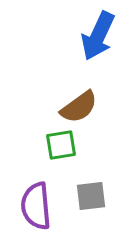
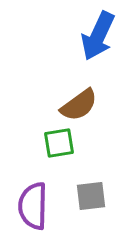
brown semicircle: moved 2 px up
green square: moved 2 px left, 2 px up
purple semicircle: moved 3 px left; rotated 6 degrees clockwise
